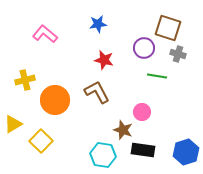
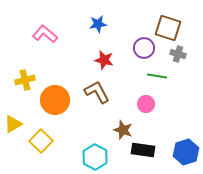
pink circle: moved 4 px right, 8 px up
cyan hexagon: moved 8 px left, 2 px down; rotated 20 degrees clockwise
